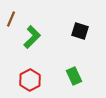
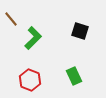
brown line: rotated 63 degrees counterclockwise
green L-shape: moved 1 px right, 1 px down
red hexagon: rotated 10 degrees counterclockwise
